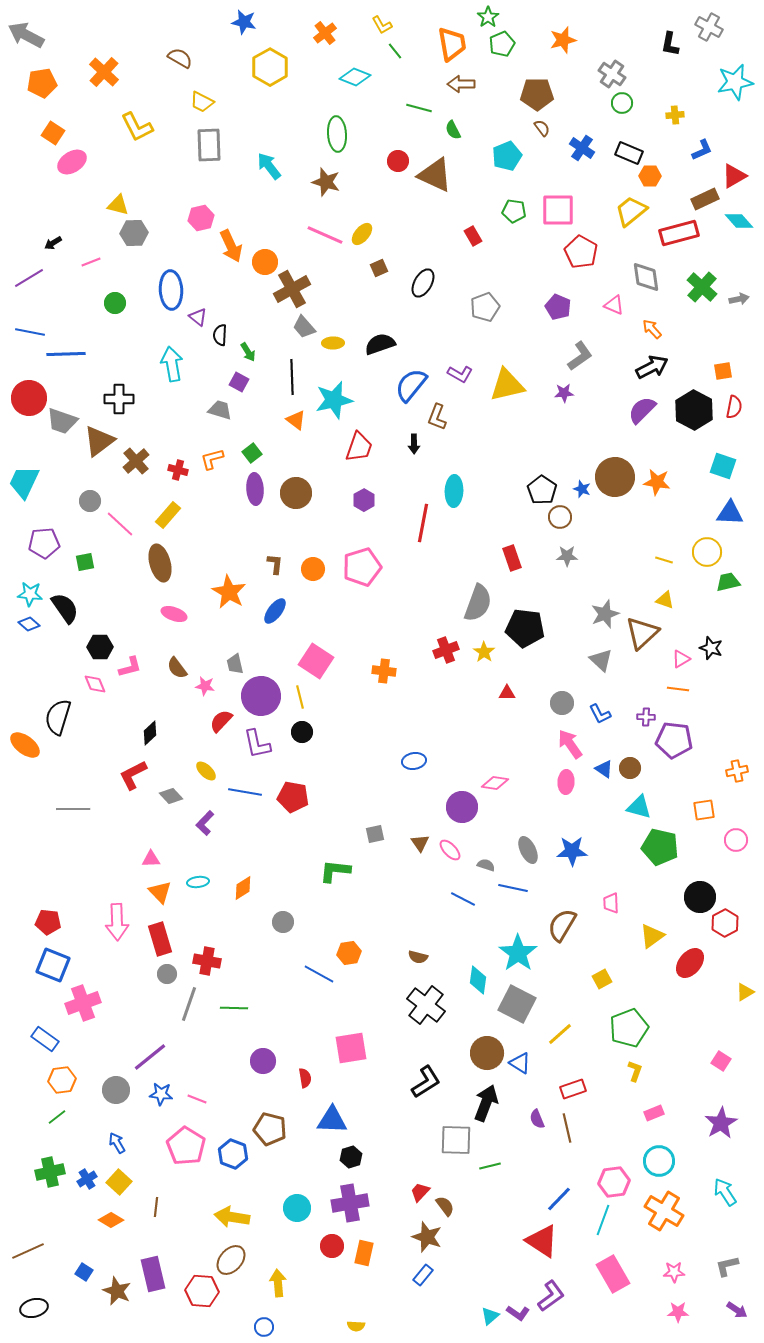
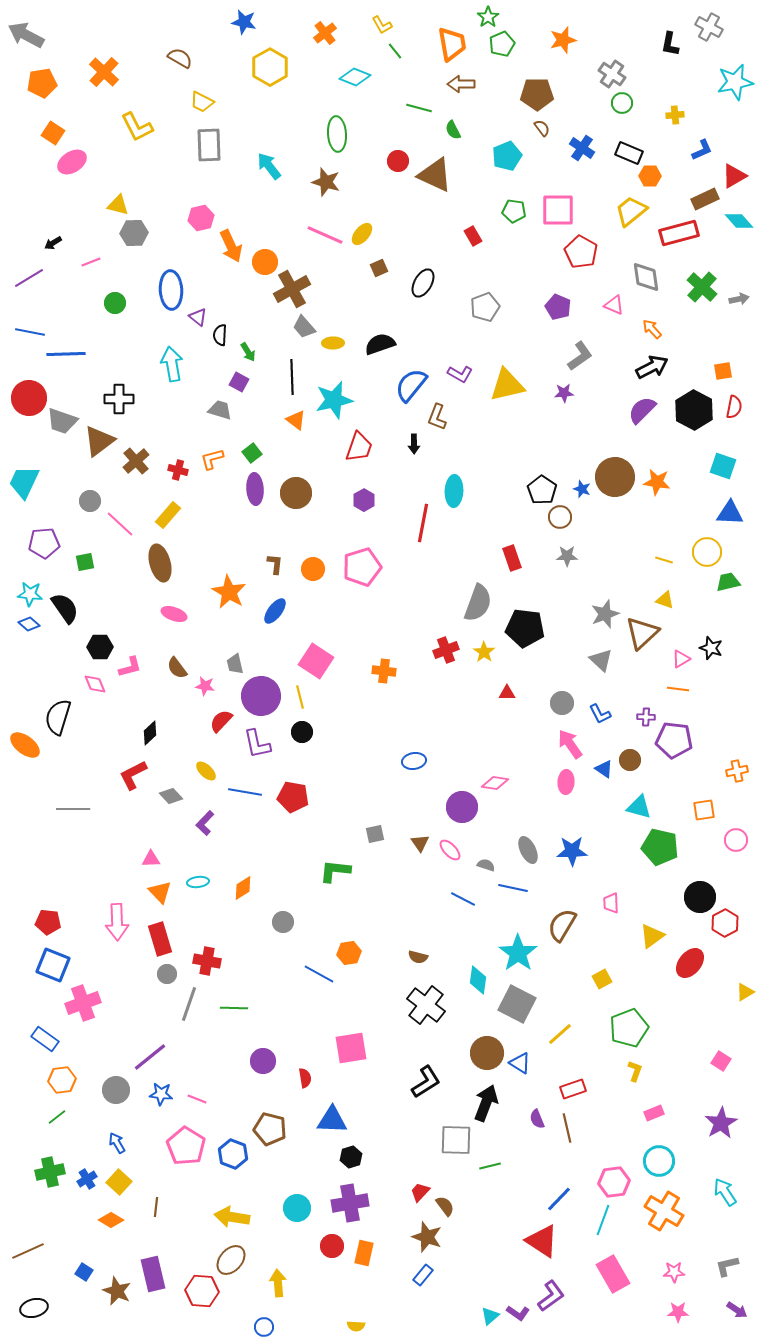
brown circle at (630, 768): moved 8 px up
